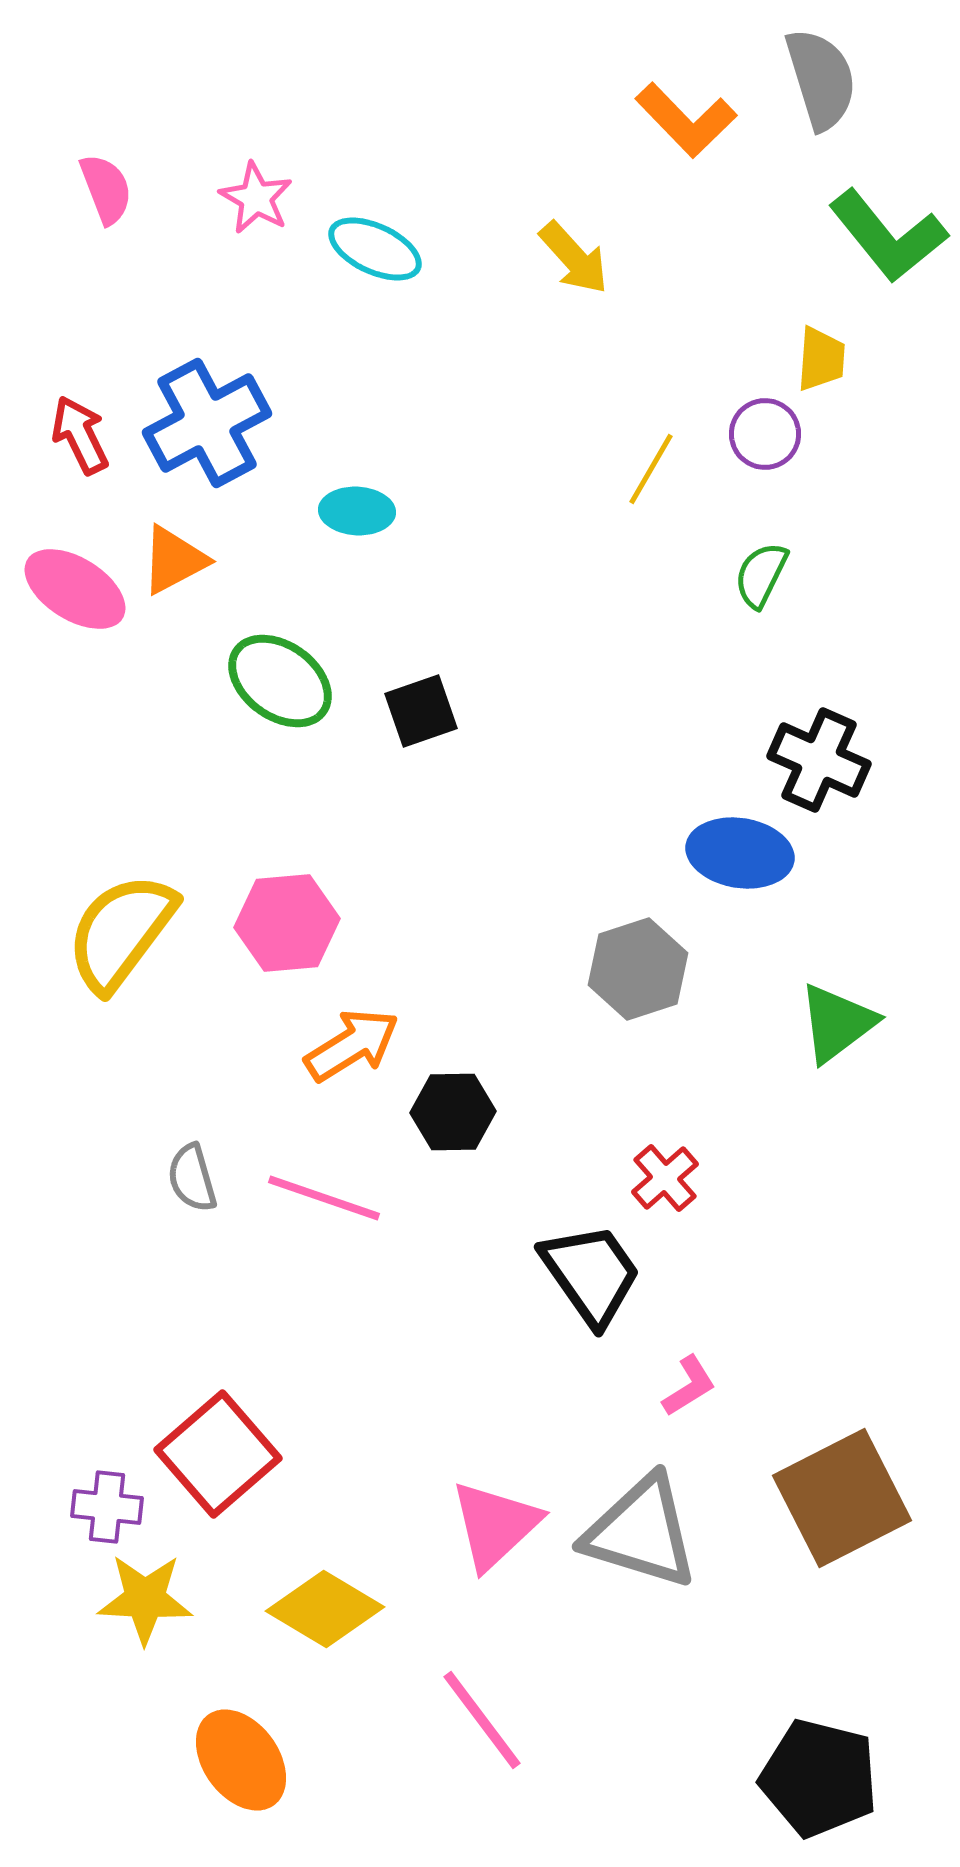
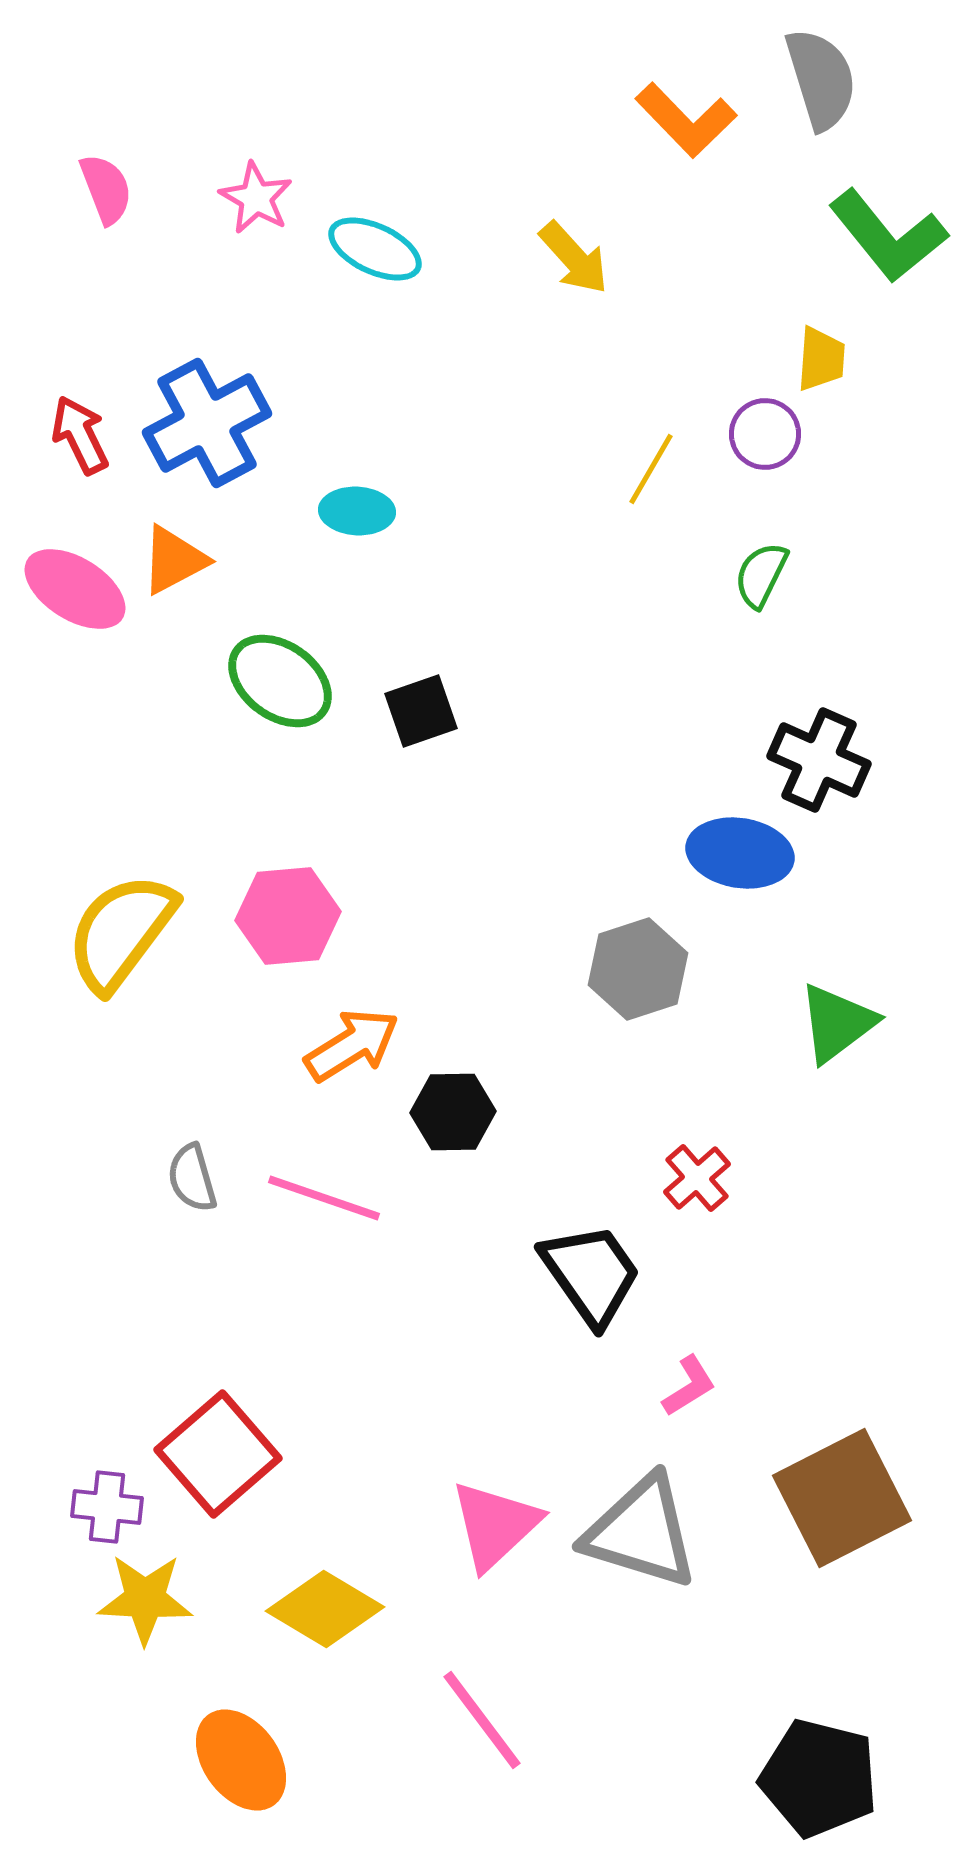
pink hexagon at (287, 923): moved 1 px right, 7 px up
red cross at (665, 1178): moved 32 px right
